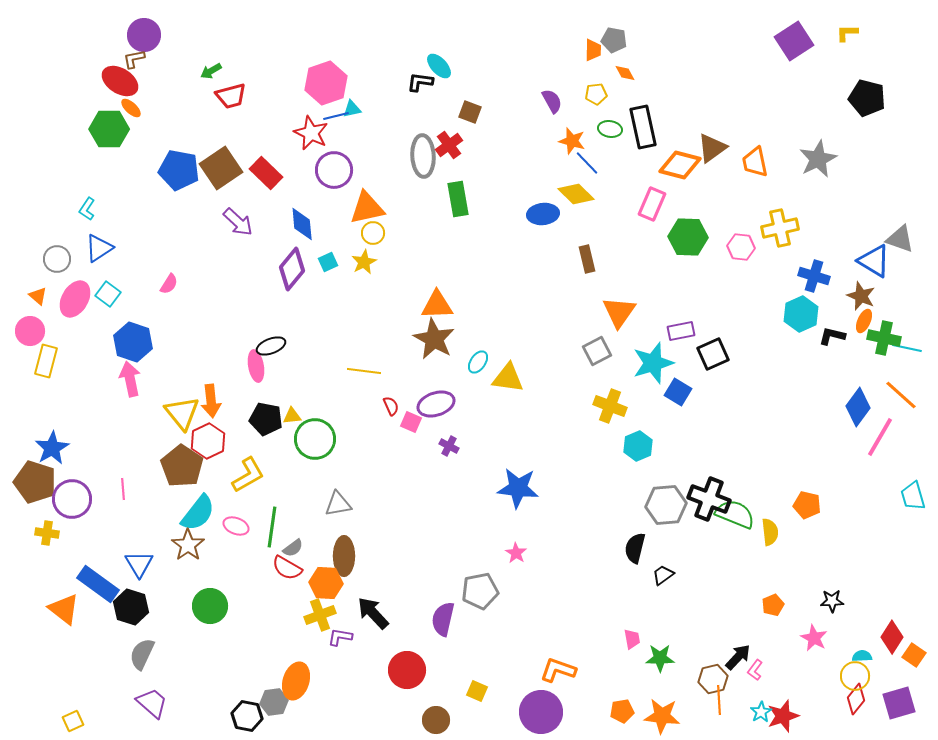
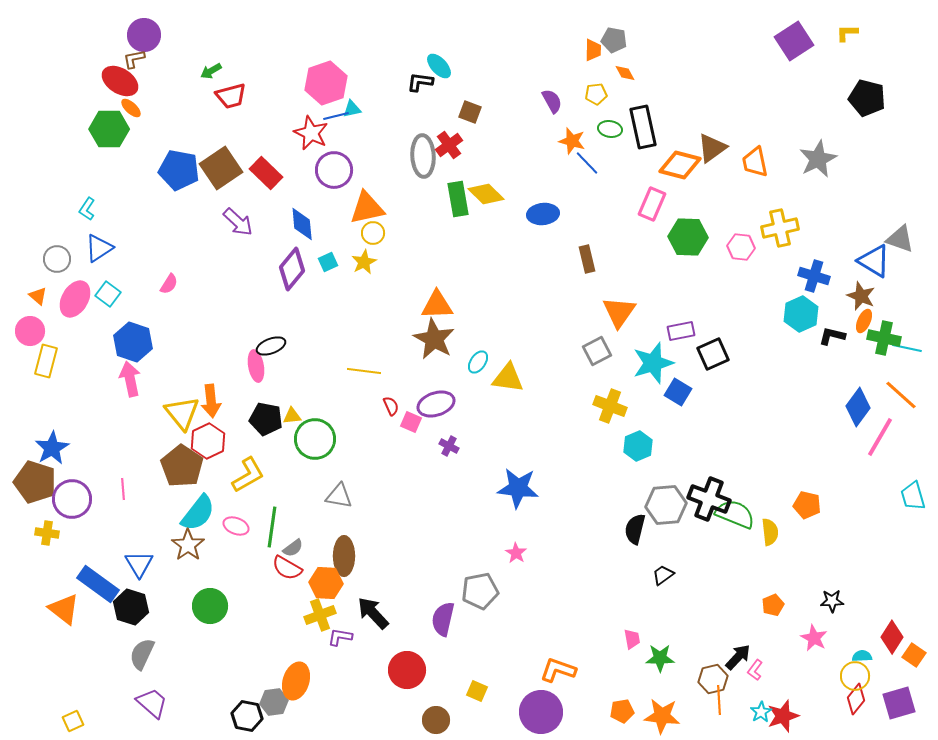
yellow diamond at (576, 194): moved 90 px left
gray triangle at (338, 504): moved 1 px right, 8 px up; rotated 20 degrees clockwise
black semicircle at (635, 548): moved 19 px up
